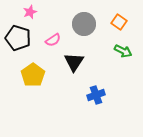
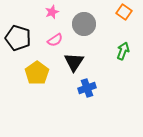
pink star: moved 22 px right
orange square: moved 5 px right, 10 px up
pink semicircle: moved 2 px right
green arrow: rotated 96 degrees counterclockwise
yellow pentagon: moved 4 px right, 2 px up
blue cross: moved 9 px left, 7 px up
